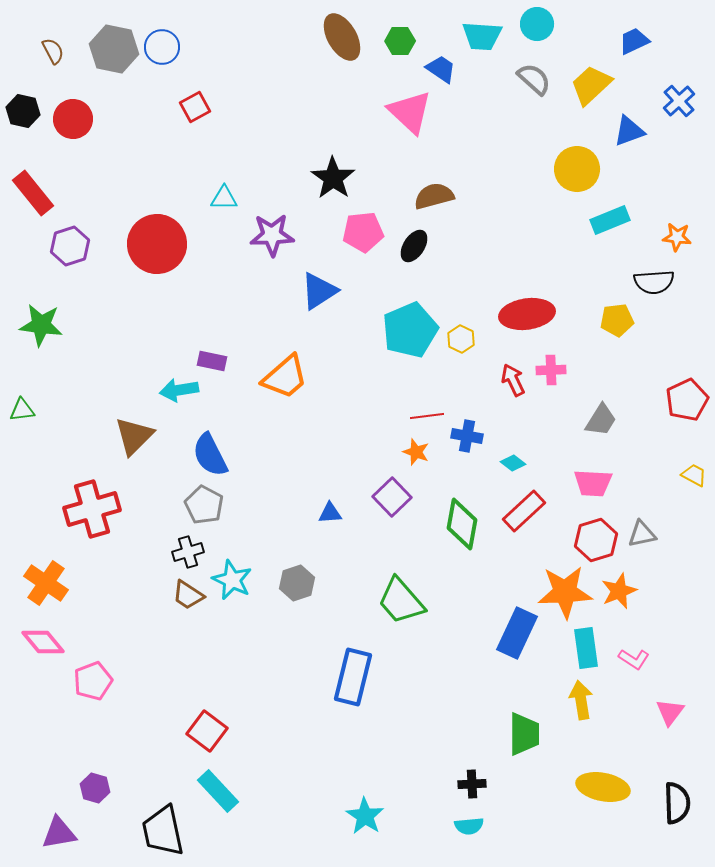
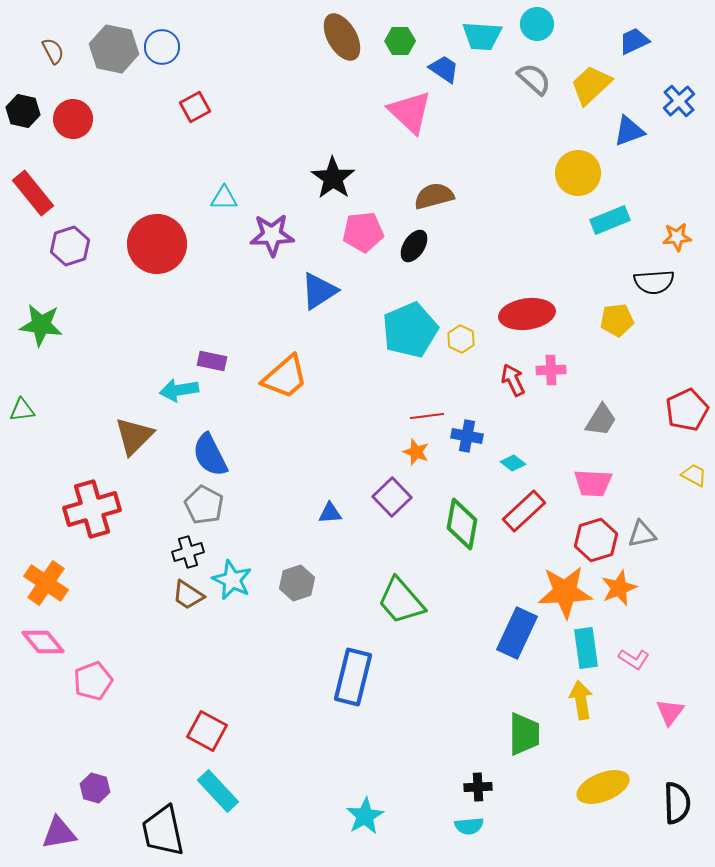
blue trapezoid at (441, 69): moved 3 px right
yellow circle at (577, 169): moved 1 px right, 4 px down
orange star at (677, 237): rotated 12 degrees counterclockwise
red pentagon at (687, 400): moved 10 px down
orange star at (619, 591): moved 3 px up
red square at (207, 731): rotated 9 degrees counterclockwise
black cross at (472, 784): moved 6 px right, 3 px down
yellow ellipse at (603, 787): rotated 33 degrees counterclockwise
cyan star at (365, 816): rotated 9 degrees clockwise
